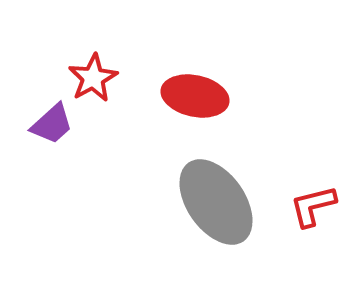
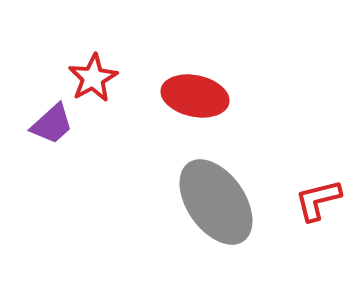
red L-shape: moved 5 px right, 6 px up
